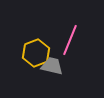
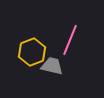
yellow hexagon: moved 4 px left, 1 px up
